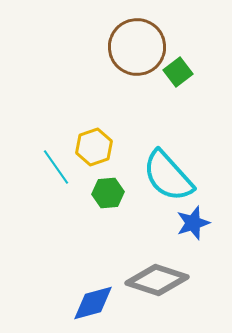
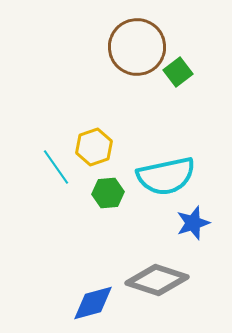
cyan semicircle: moved 2 px left; rotated 60 degrees counterclockwise
